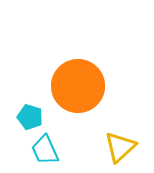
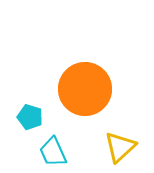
orange circle: moved 7 px right, 3 px down
cyan trapezoid: moved 8 px right, 2 px down
